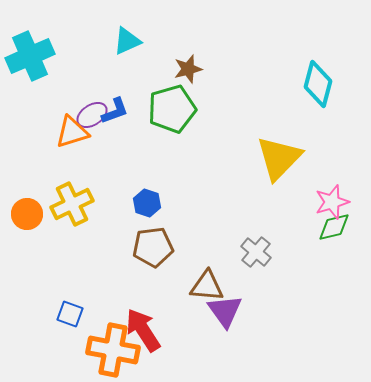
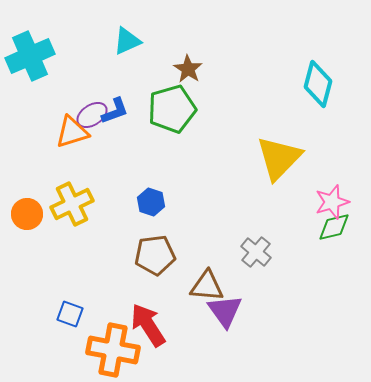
brown star: rotated 24 degrees counterclockwise
blue hexagon: moved 4 px right, 1 px up
brown pentagon: moved 2 px right, 8 px down
red arrow: moved 5 px right, 5 px up
